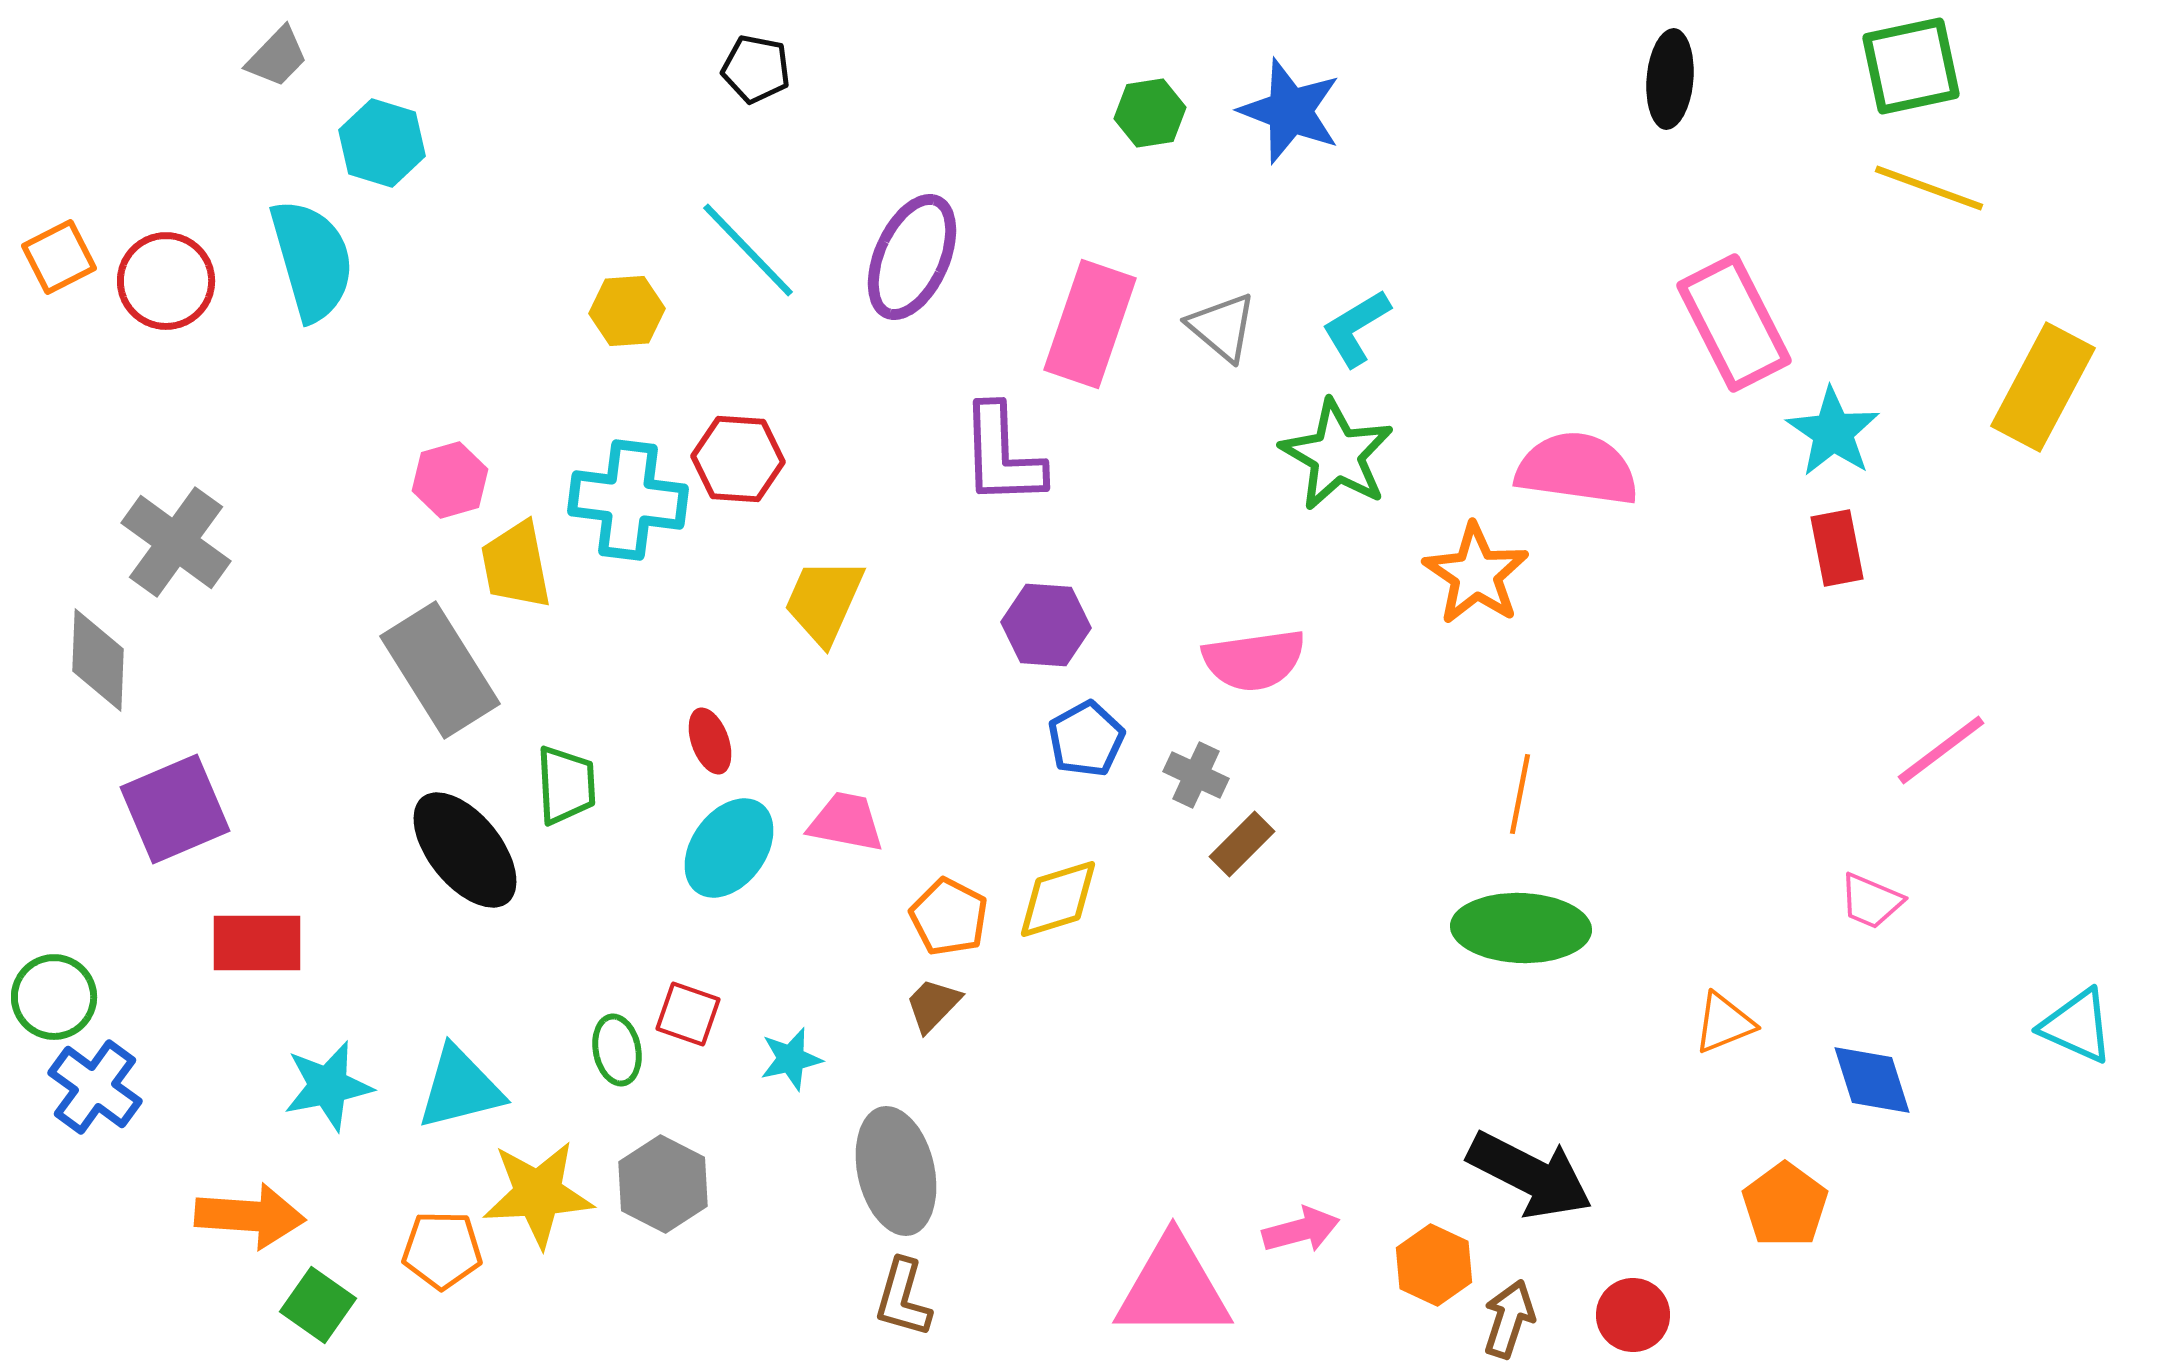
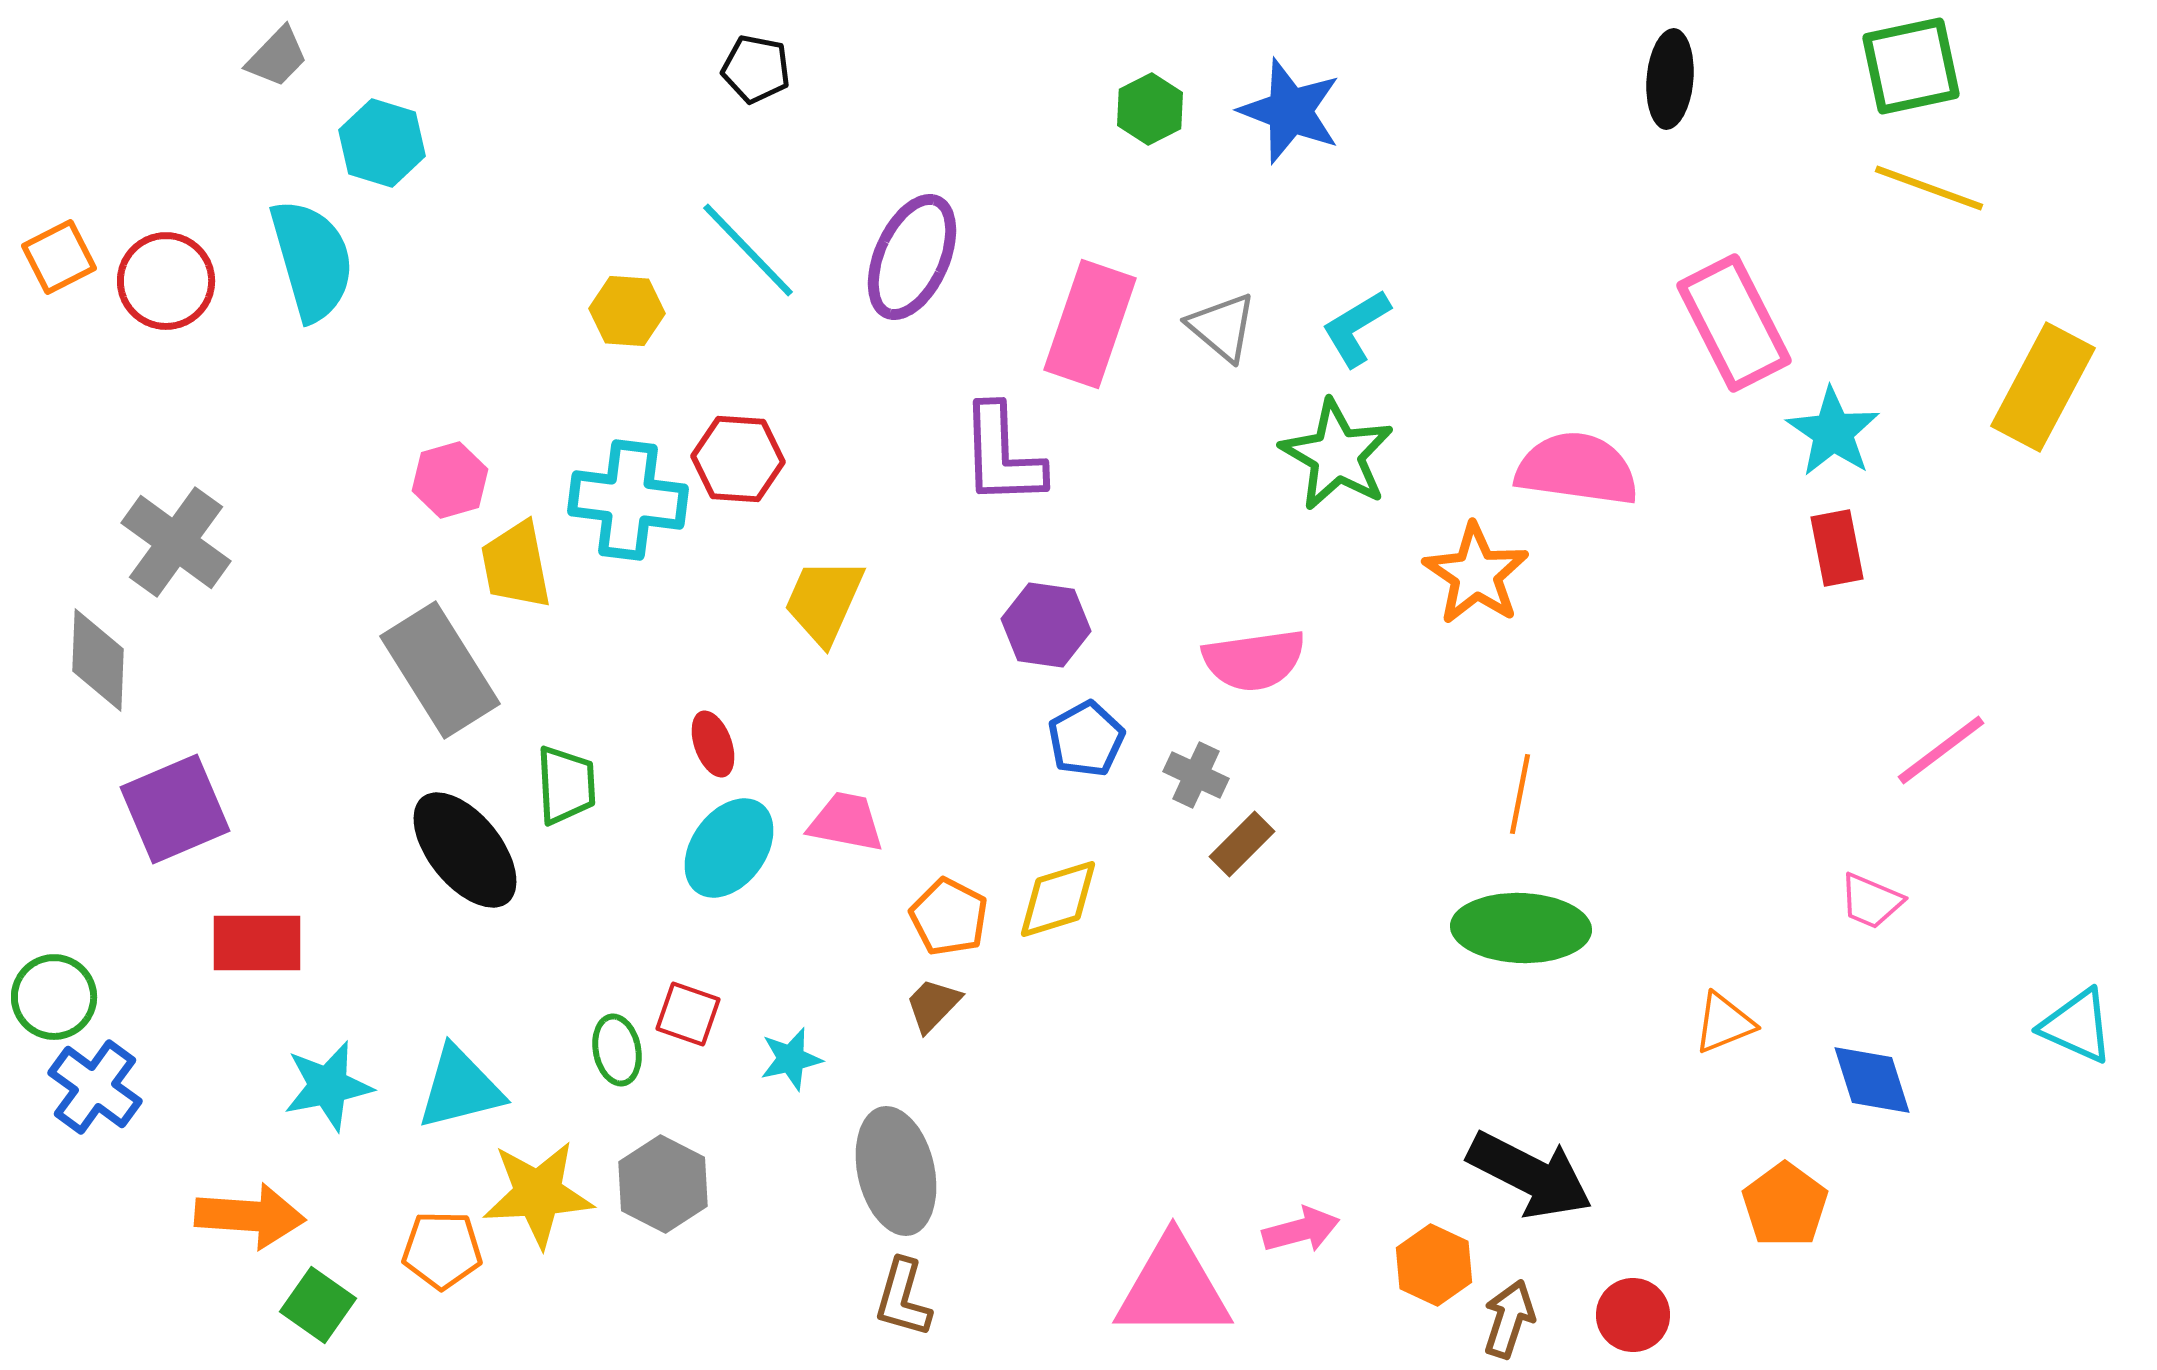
green hexagon at (1150, 113): moved 4 px up; rotated 18 degrees counterclockwise
yellow hexagon at (627, 311): rotated 8 degrees clockwise
purple hexagon at (1046, 625): rotated 4 degrees clockwise
red ellipse at (710, 741): moved 3 px right, 3 px down
